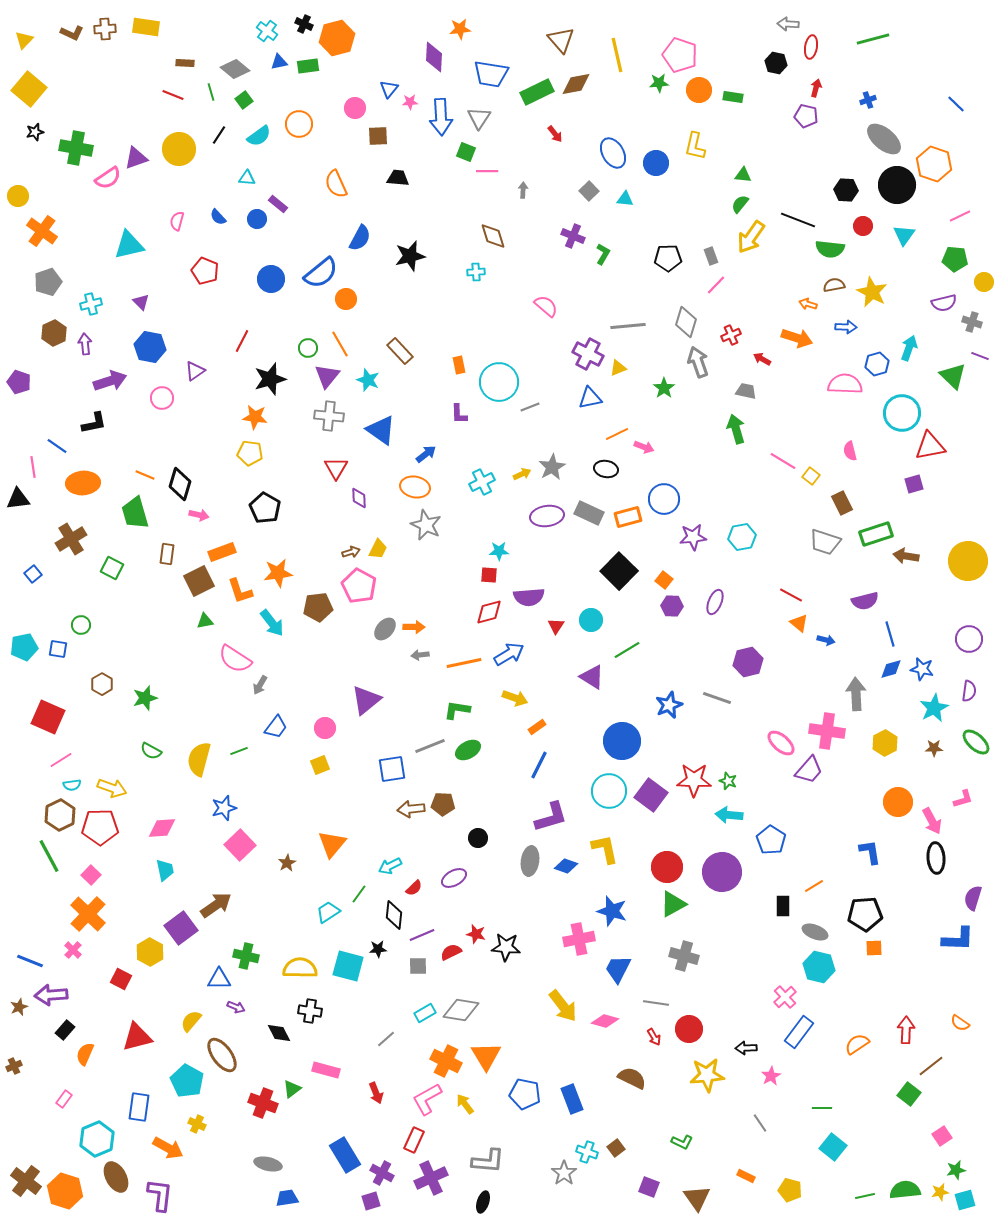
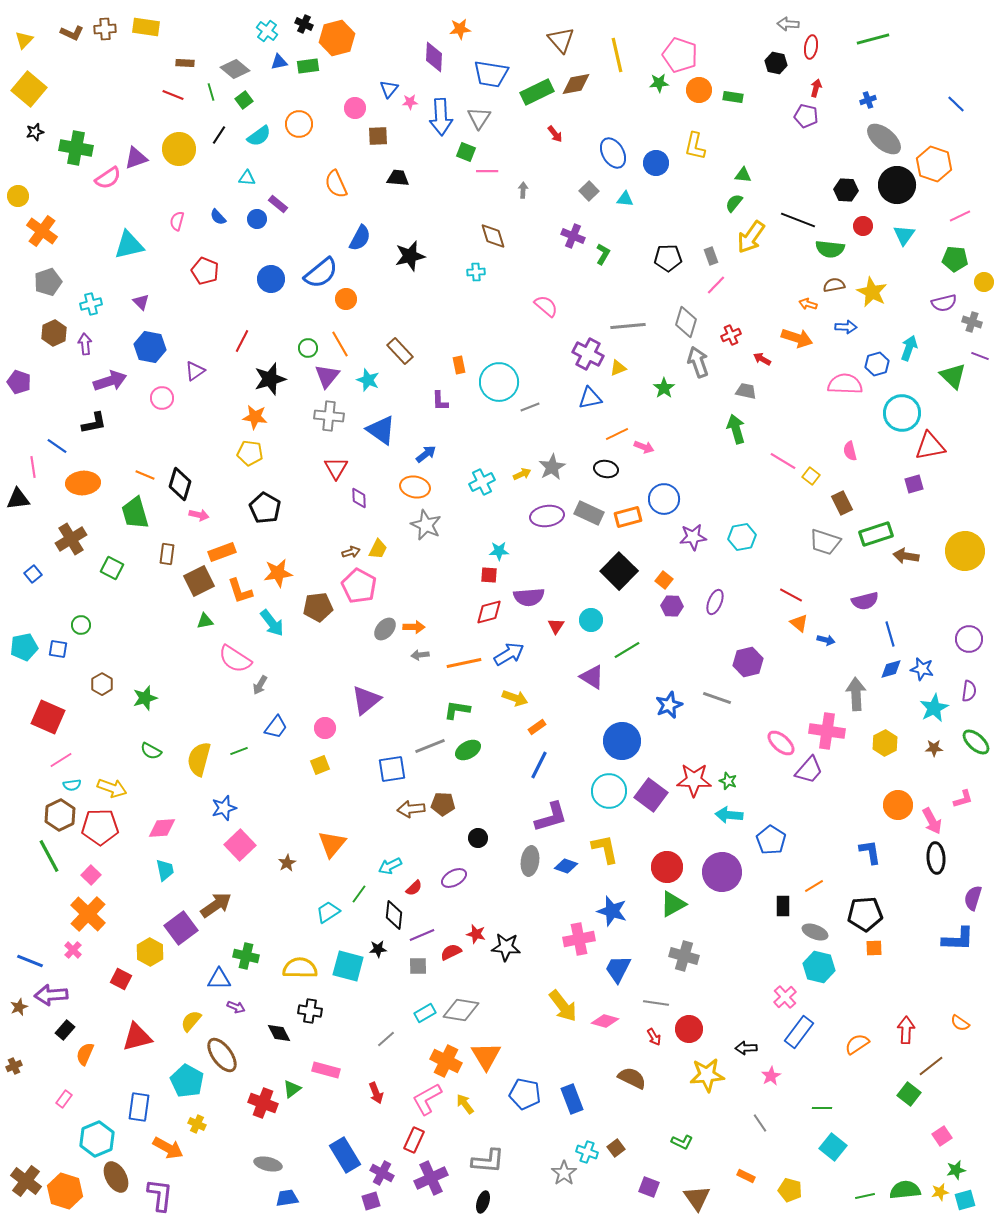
green semicircle at (740, 204): moved 6 px left, 1 px up
purple L-shape at (459, 414): moved 19 px left, 13 px up
yellow circle at (968, 561): moved 3 px left, 10 px up
orange circle at (898, 802): moved 3 px down
